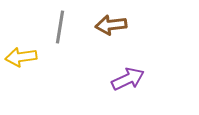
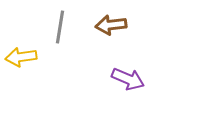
purple arrow: rotated 48 degrees clockwise
